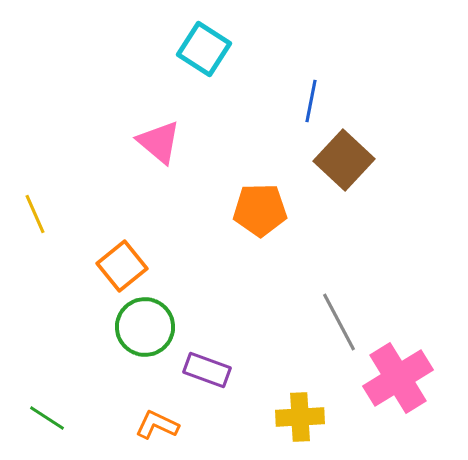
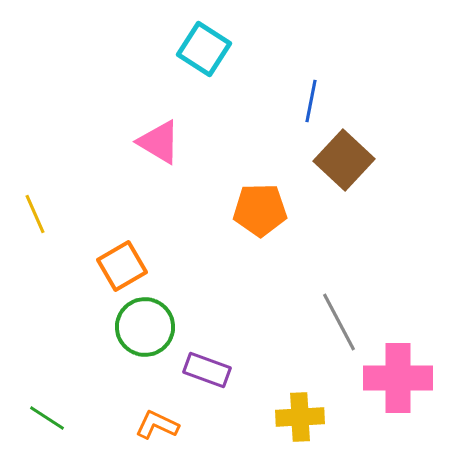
pink triangle: rotated 9 degrees counterclockwise
orange square: rotated 9 degrees clockwise
pink cross: rotated 32 degrees clockwise
